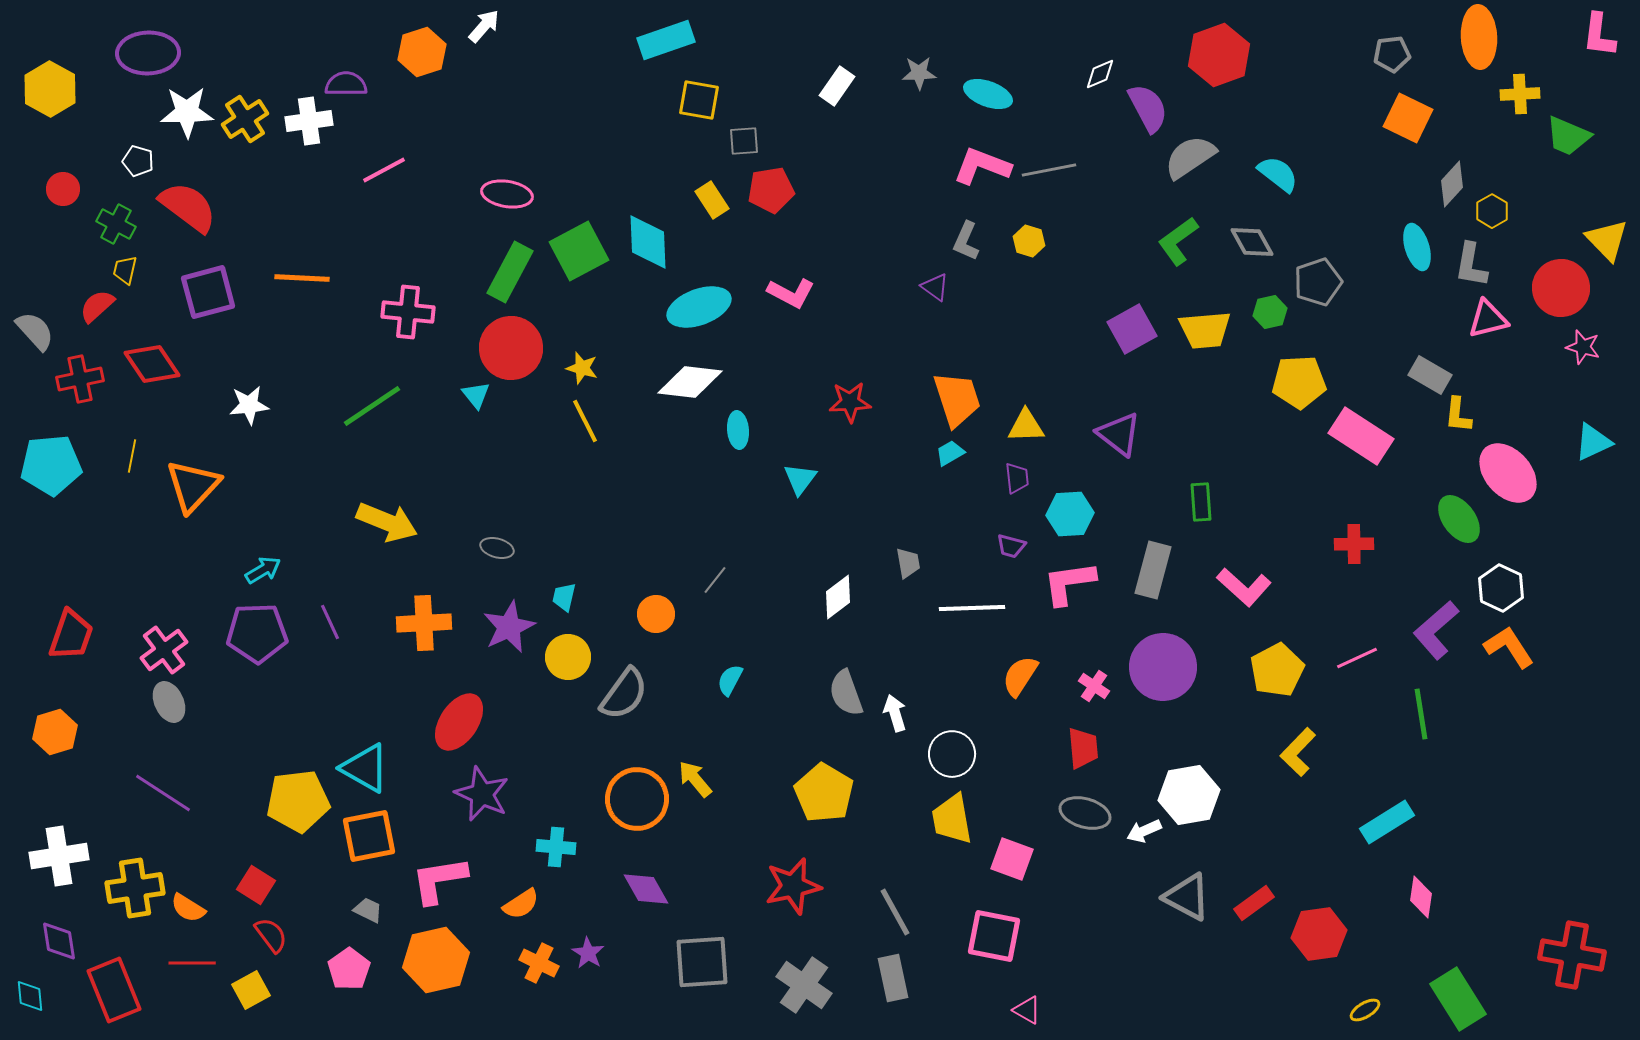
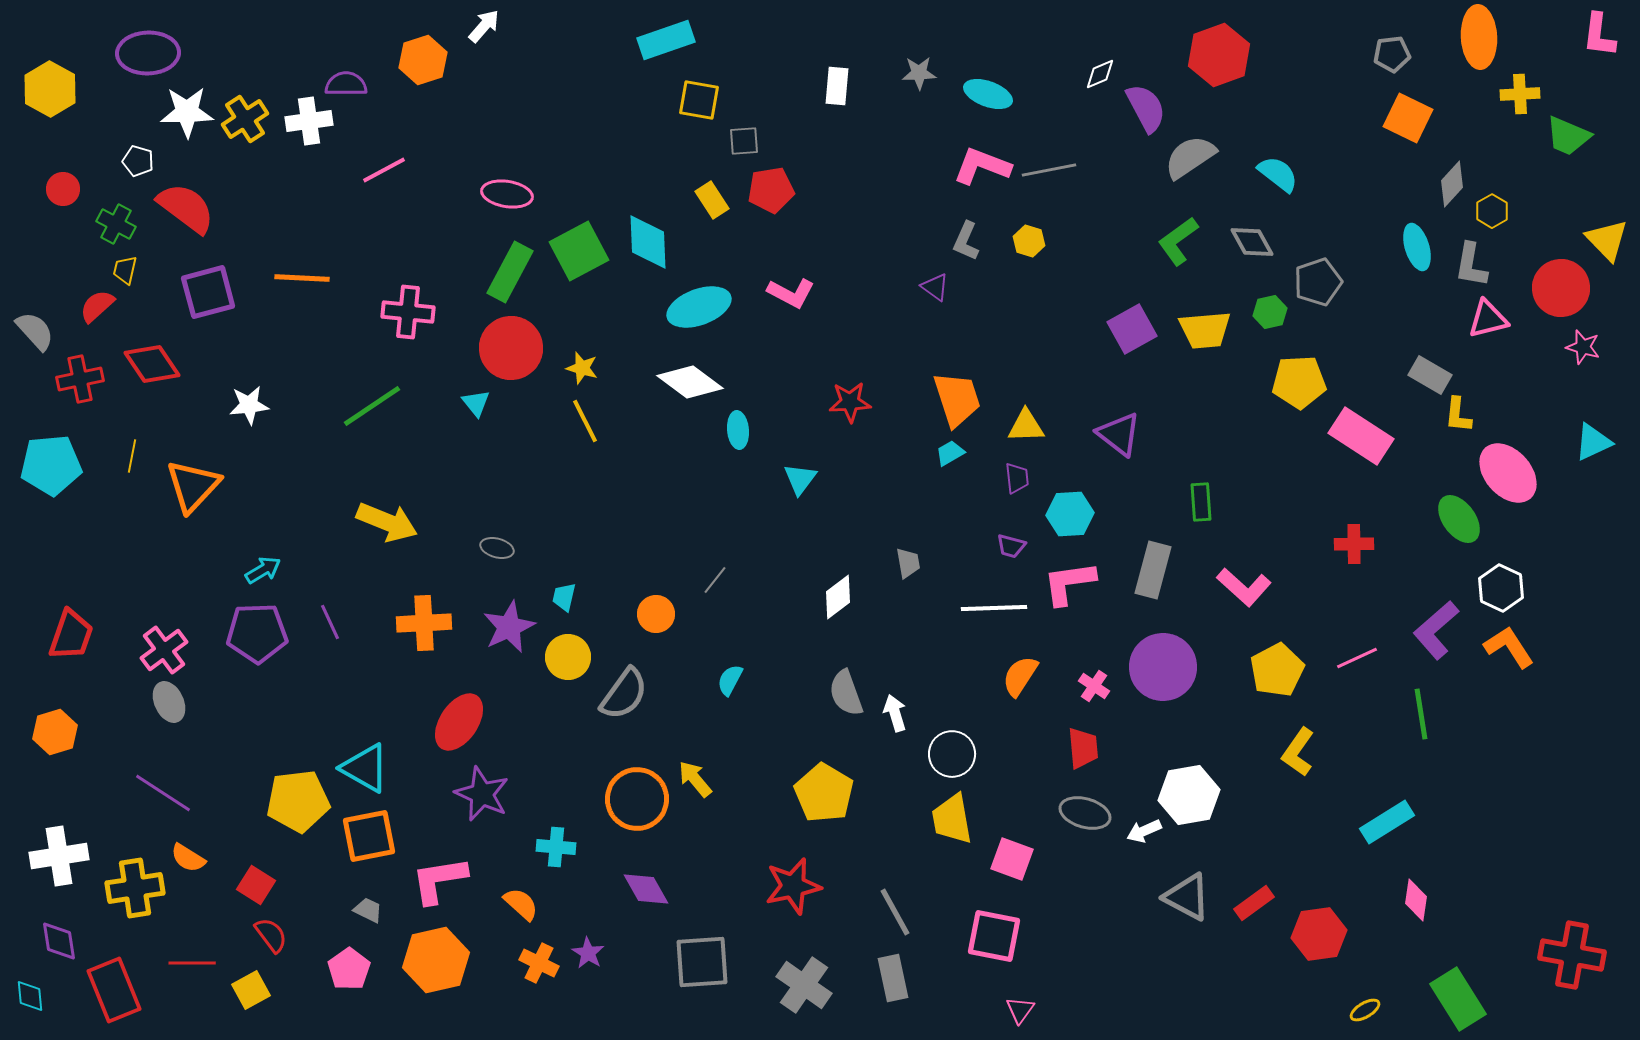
orange hexagon at (422, 52): moved 1 px right, 8 px down
white rectangle at (837, 86): rotated 30 degrees counterclockwise
purple semicircle at (1148, 108): moved 2 px left
red semicircle at (188, 207): moved 2 px left, 1 px down
white diamond at (690, 382): rotated 30 degrees clockwise
cyan triangle at (476, 395): moved 8 px down
white line at (972, 608): moved 22 px right
yellow L-shape at (1298, 752): rotated 9 degrees counterclockwise
pink diamond at (1421, 897): moved 5 px left, 3 px down
orange semicircle at (521, 904): rotated 105 degrees counterclockwise
orange semicircle at (188, 908): moved 50 px up
pink triangle at (1027, 1010): moved 7 px left; rotated 36 degrees clockwise
